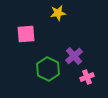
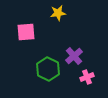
pink square: moved 2 px up
